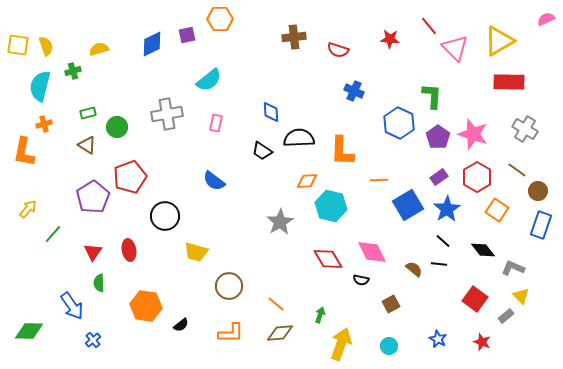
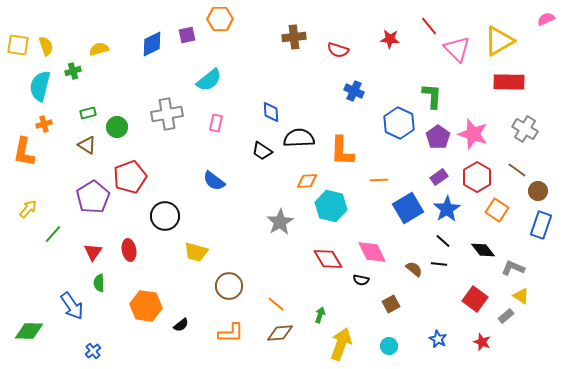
pink triangle at (455, 48): moved 2 px right, 1 px down
blue square at (408, 205): moved 3 px down
yellow triangle at (521, 296): rotated 12 degrees counterclockwise
blue cross at (93, 340): moved 11 px down
